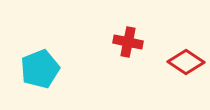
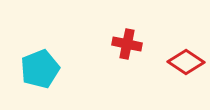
red cross: moved 1 px left, 2 px down
